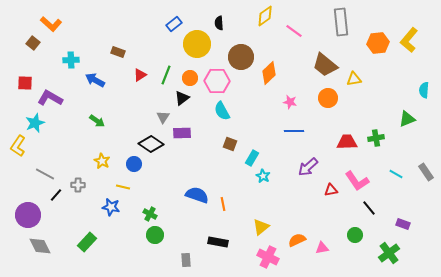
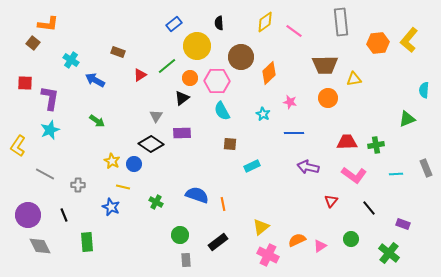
yellow diamond at (265, 16): moved 6 px down
orange L-shape at (51, 24): moved 3 px left; rotated 35 degrees counterclockwise
yellow circle at (197, 44): moved 2 px down
cyan cross at (71, 60): rotated 35 degrees clockwise
brown trapezoid at (325, 65): rotated 40 degrees counterclockwise
green line at (166, 75): moved 1 px right, 9 px up; rotated 30 degrees clockwise
purple L-shape at (50, 98): rotated 70 degrees clockwise
gray triangle at (163, 117): moved 7 px left, 1 px up
cyan star at (35, 123): moved 15 px right, 7 px down
blue line at (294, 131): moved 2 px down
green cross at (376, 138): moved 7 px down
brown square at (230, 144): rotated 16 degrees counterclockwise
cyan rectangle at (252, 158): moved 8 px down; rotated 35 degrees clockwise
yellow star at (102, 161): moved 10 px right
purple arrow at (308, 167): rotated 55 degrees clockwise
gray rectangle at (426, 172): moved 4 px up; rotated 12 degrees clockwise
cyan line at (396, 174): rotated 32 degrees counterclockwise
cyan star at (263, 176): moved 62 px up
pink L-shape at (357, 181): moved 3 px left, 6 px up; rotated 20 degrees counterclockwise
red triangle at (331, 190): moved 11 px down; rotated 40 degrees counterclockwise
black line at (56, 195): moved 8 px right, 20 px down; rotated 64 degrees counterclockwise
blue star at (111, 207): rotated 12 degrees clockwise
green cross at (150, 214): moved 6 px right, 12 px up
green circle at (155, 235): moved 25 px right
green circle at (355, 235): moved 4 px left, 4 px down
green rectangle at (87, 242): rotated 48 degrees counterclockwise
black rectangle at (218, 242): rotated 48 degrees counterclockwise
pink triangle at (322, 248): moved 2 px left, 2 px up; rotated 24 degrees counterclockwise
green cross at (389, 253): rotated 15 degrees counterclockwise
pink cross at (268, 257): moved 2 px up
